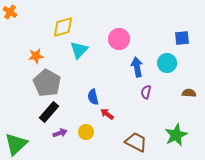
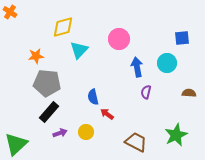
gray pentagon: rotated 24 degrees counterclockwise
